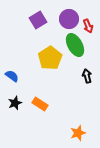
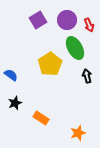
purple circle: moved 2 px left, 1 px down
red arrow: moved 1 px right, 1 px up
green ellipse: moved 3 px down
yellow pentagon: moved 6 px down
blue semicircle: moved 1 px left, 1 px up
orange rectangle: moved 1 px right, 14 px down
